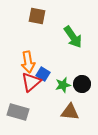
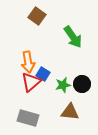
brown square: rotated 24 degrees clockwise
gray rectangle: moved 10 px right, 6 px down
